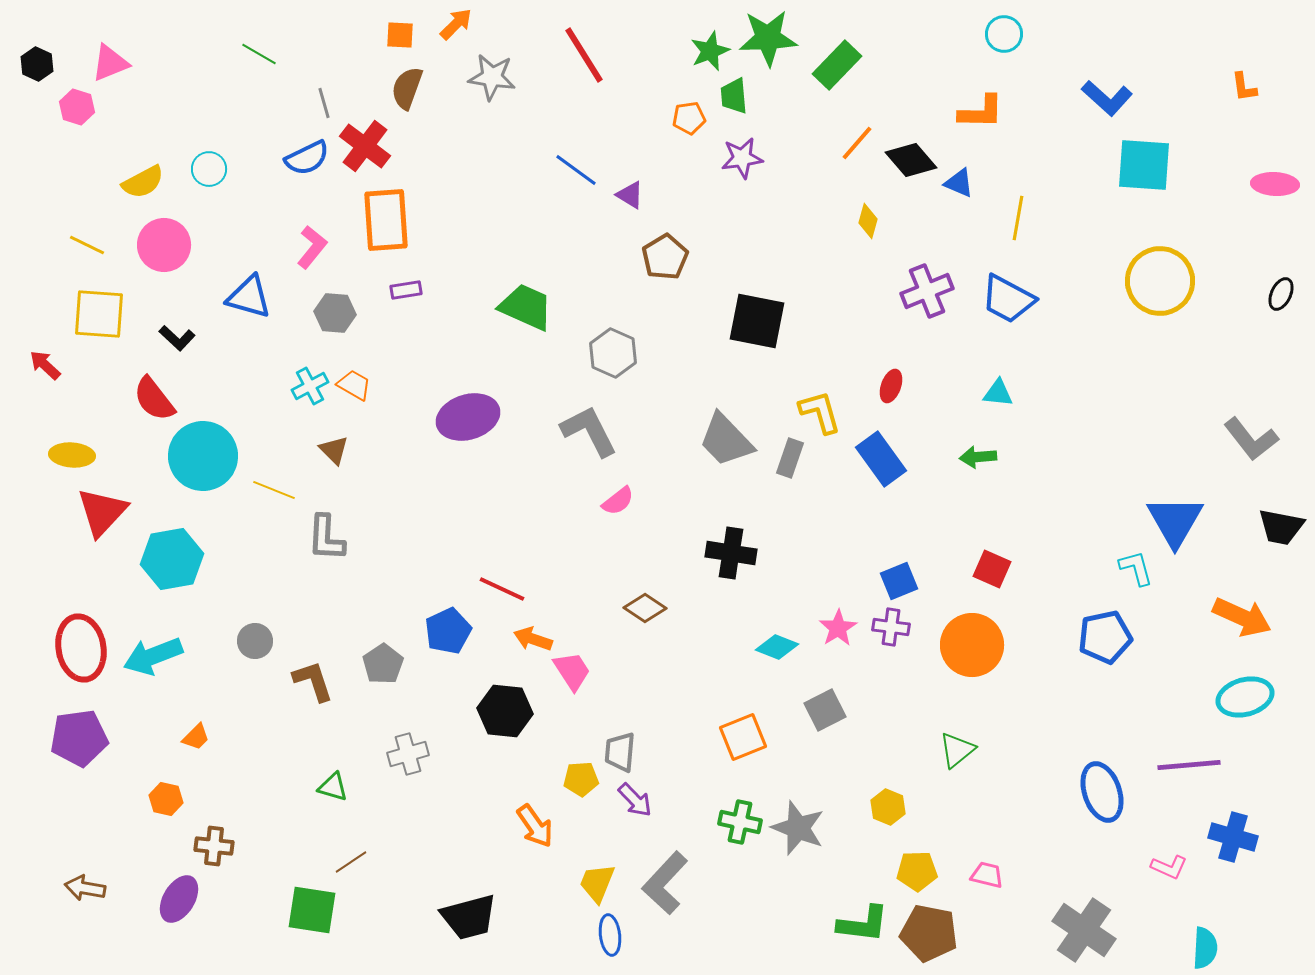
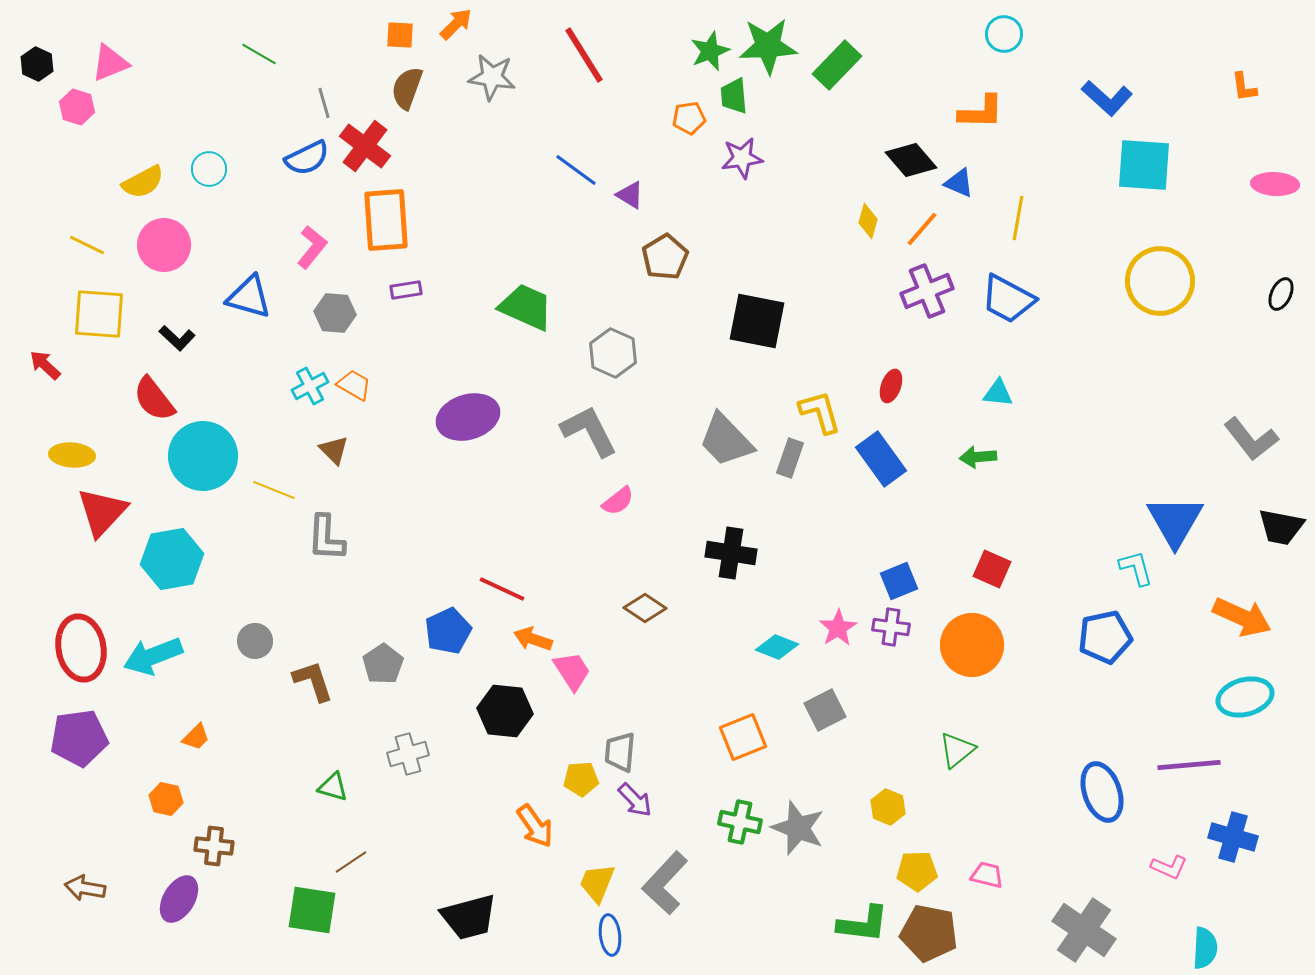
green star at (768, 38): moved 8 px down
orange line at (857, 143): moved 65 px right, 86 px down
